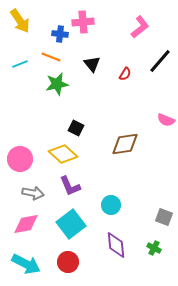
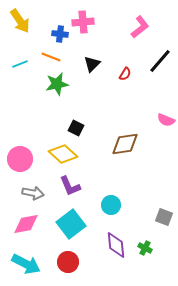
black triangle: rotated 24 degrees clockwise
green cross: moved 9 px left
